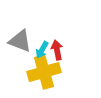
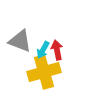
cyan arrow: moved 1 px right
